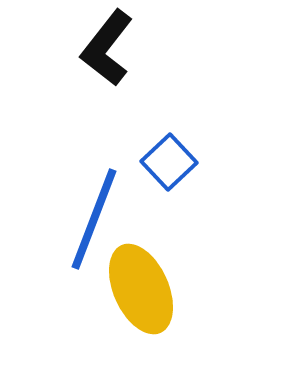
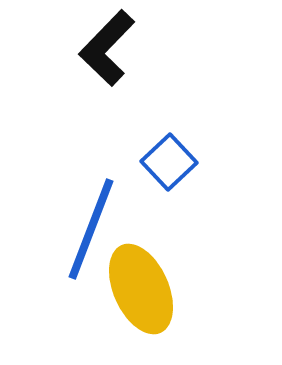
black L-shape: rotated 6 degrees clockwise
blue line: moved 3 px left, 10 px down
